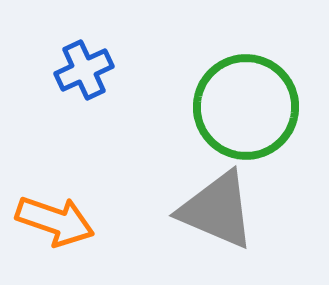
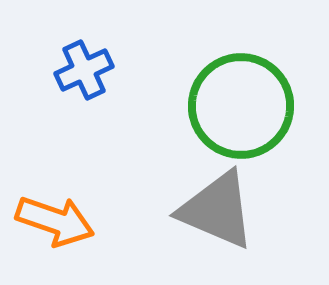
green circle: moved 5 px left, 1 px up
